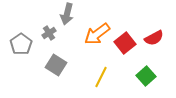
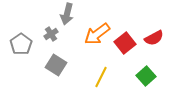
gray cross: moved 2 px right, 1 px down
